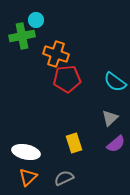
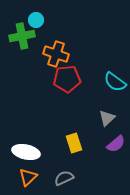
gray triangle: moved 3 px left
